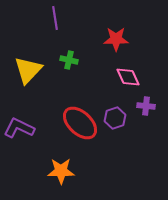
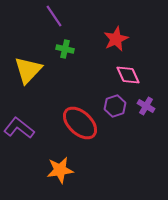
purple line: moved 1 px left, 2 px up; rotated 25 degrees counterclockwise
red star: rotated 25 degrees counterclockwise
green cross: moved 4 px left, 11 px up
pink diamond: moved 2 px up
purple cross: rotated 24 degrees clockwise
purple hexagon: moved 12 px up
purple L-shape: rotated 12 degrees clockwise
orange star: moved 1 px left, 1 px up; rotated 8 degrees counterclockwise
